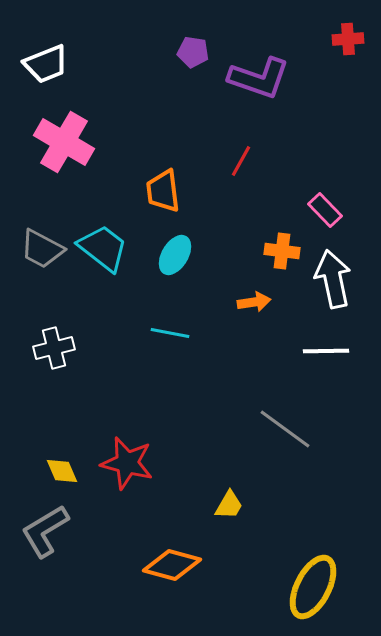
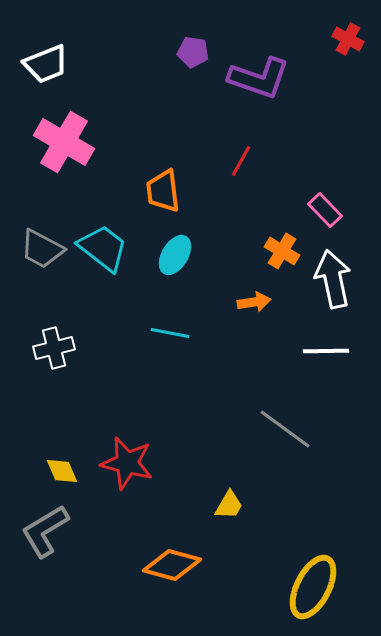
red cross: rotated 32 degrees clockwise
orange cross: rotated 24 degrees clockwise
